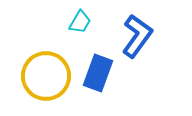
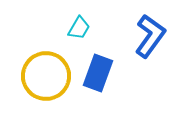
cyan trapezoid: moved 1 px left, 6 px down
blue L-shape: moved 13 px right
